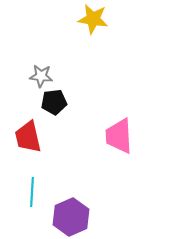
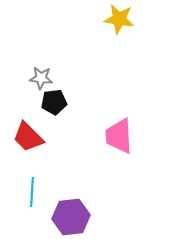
yellow star: moved 26 px right
gray star: moved 2 px down
red trapezoid: rotated 32 degrees counterclockwise
purple hexagon: rotated 18 degrees clockwise
